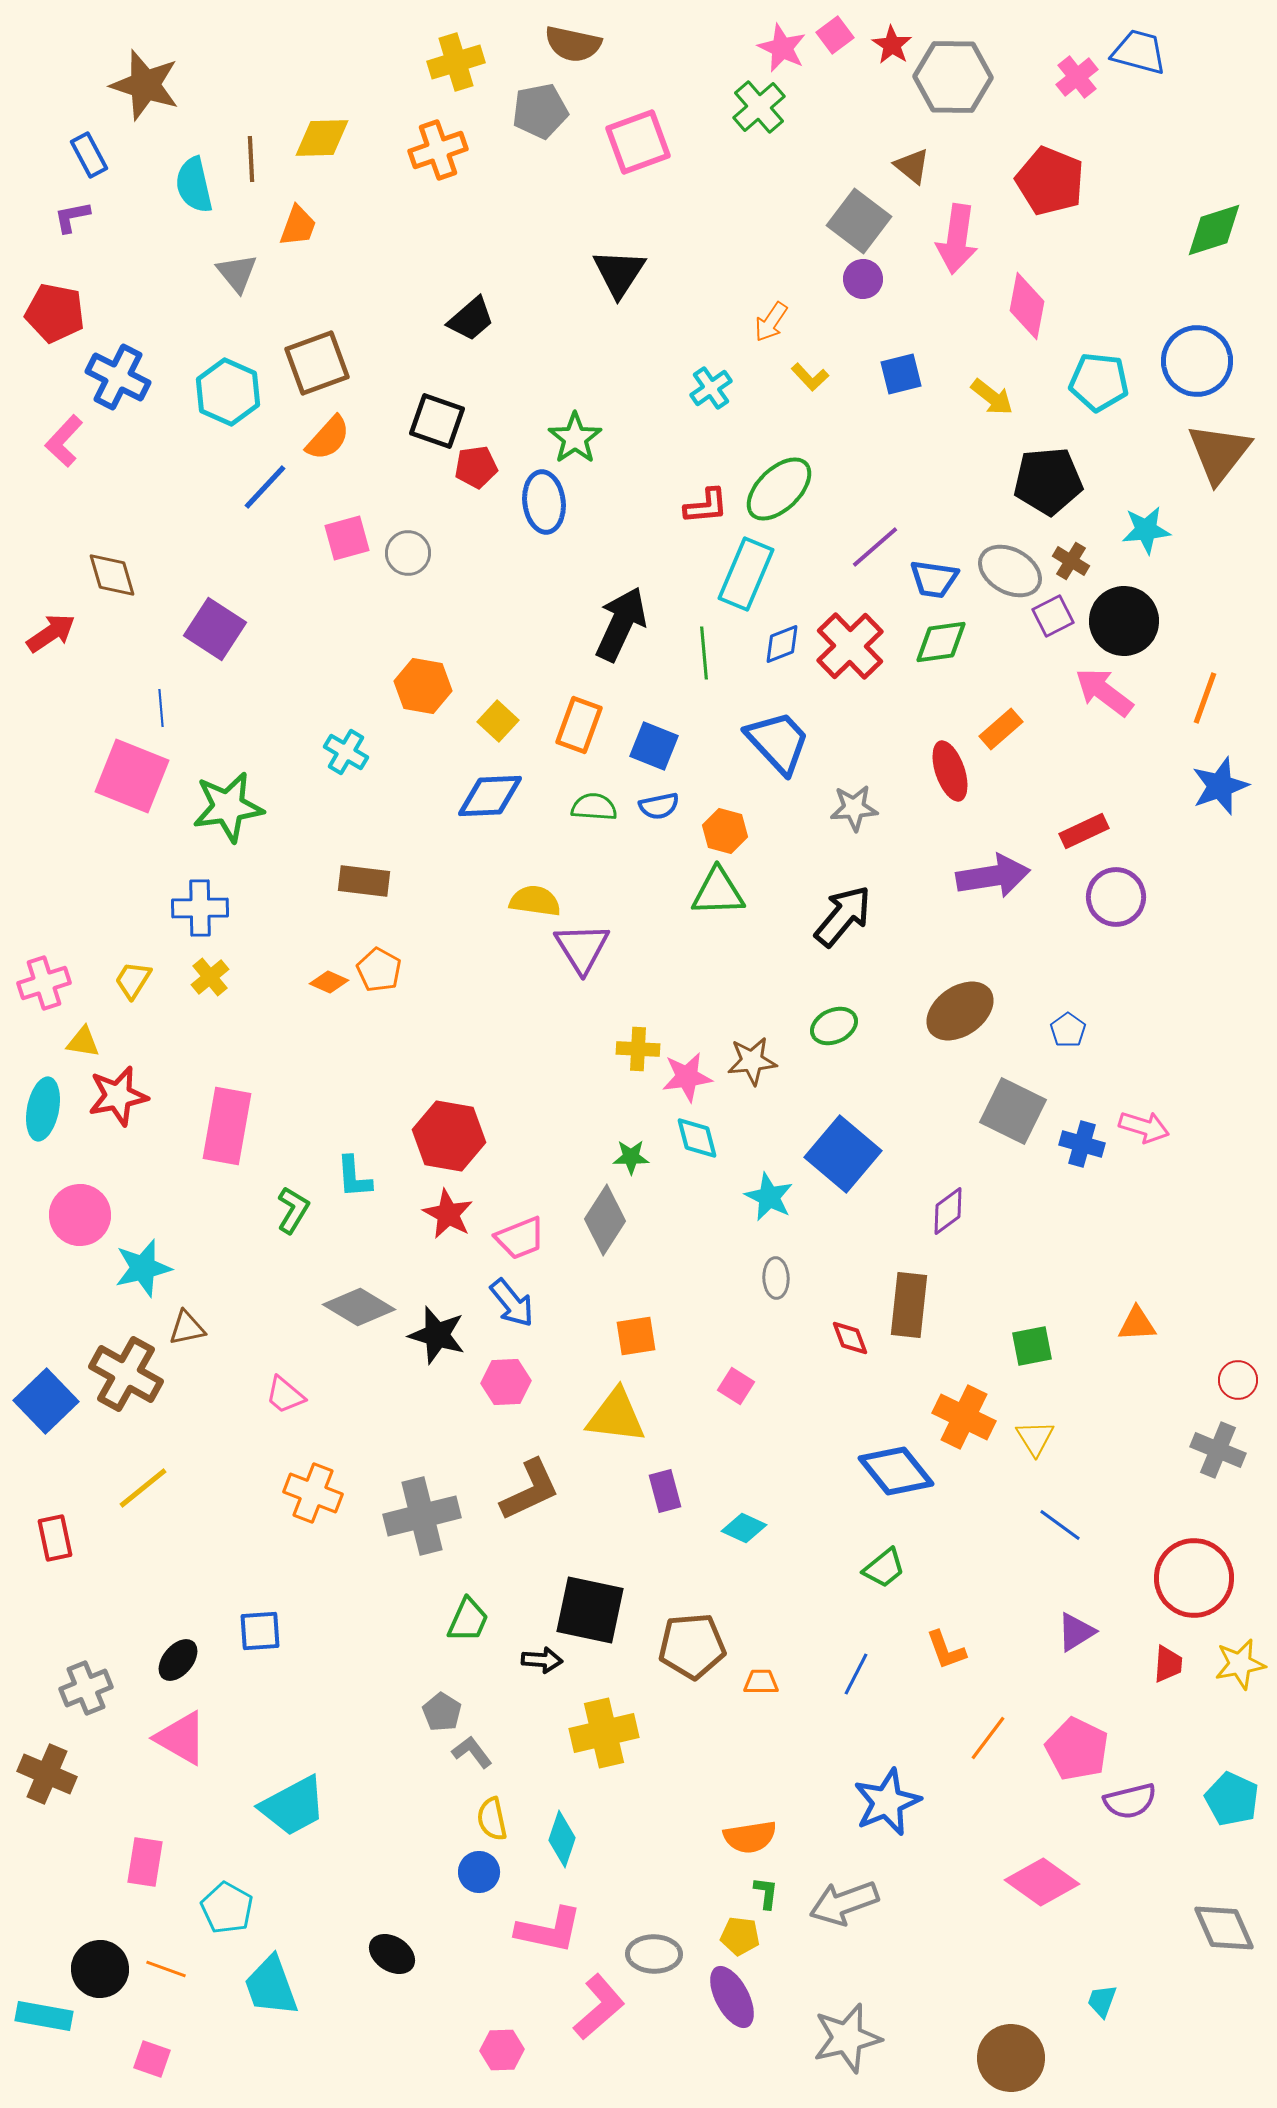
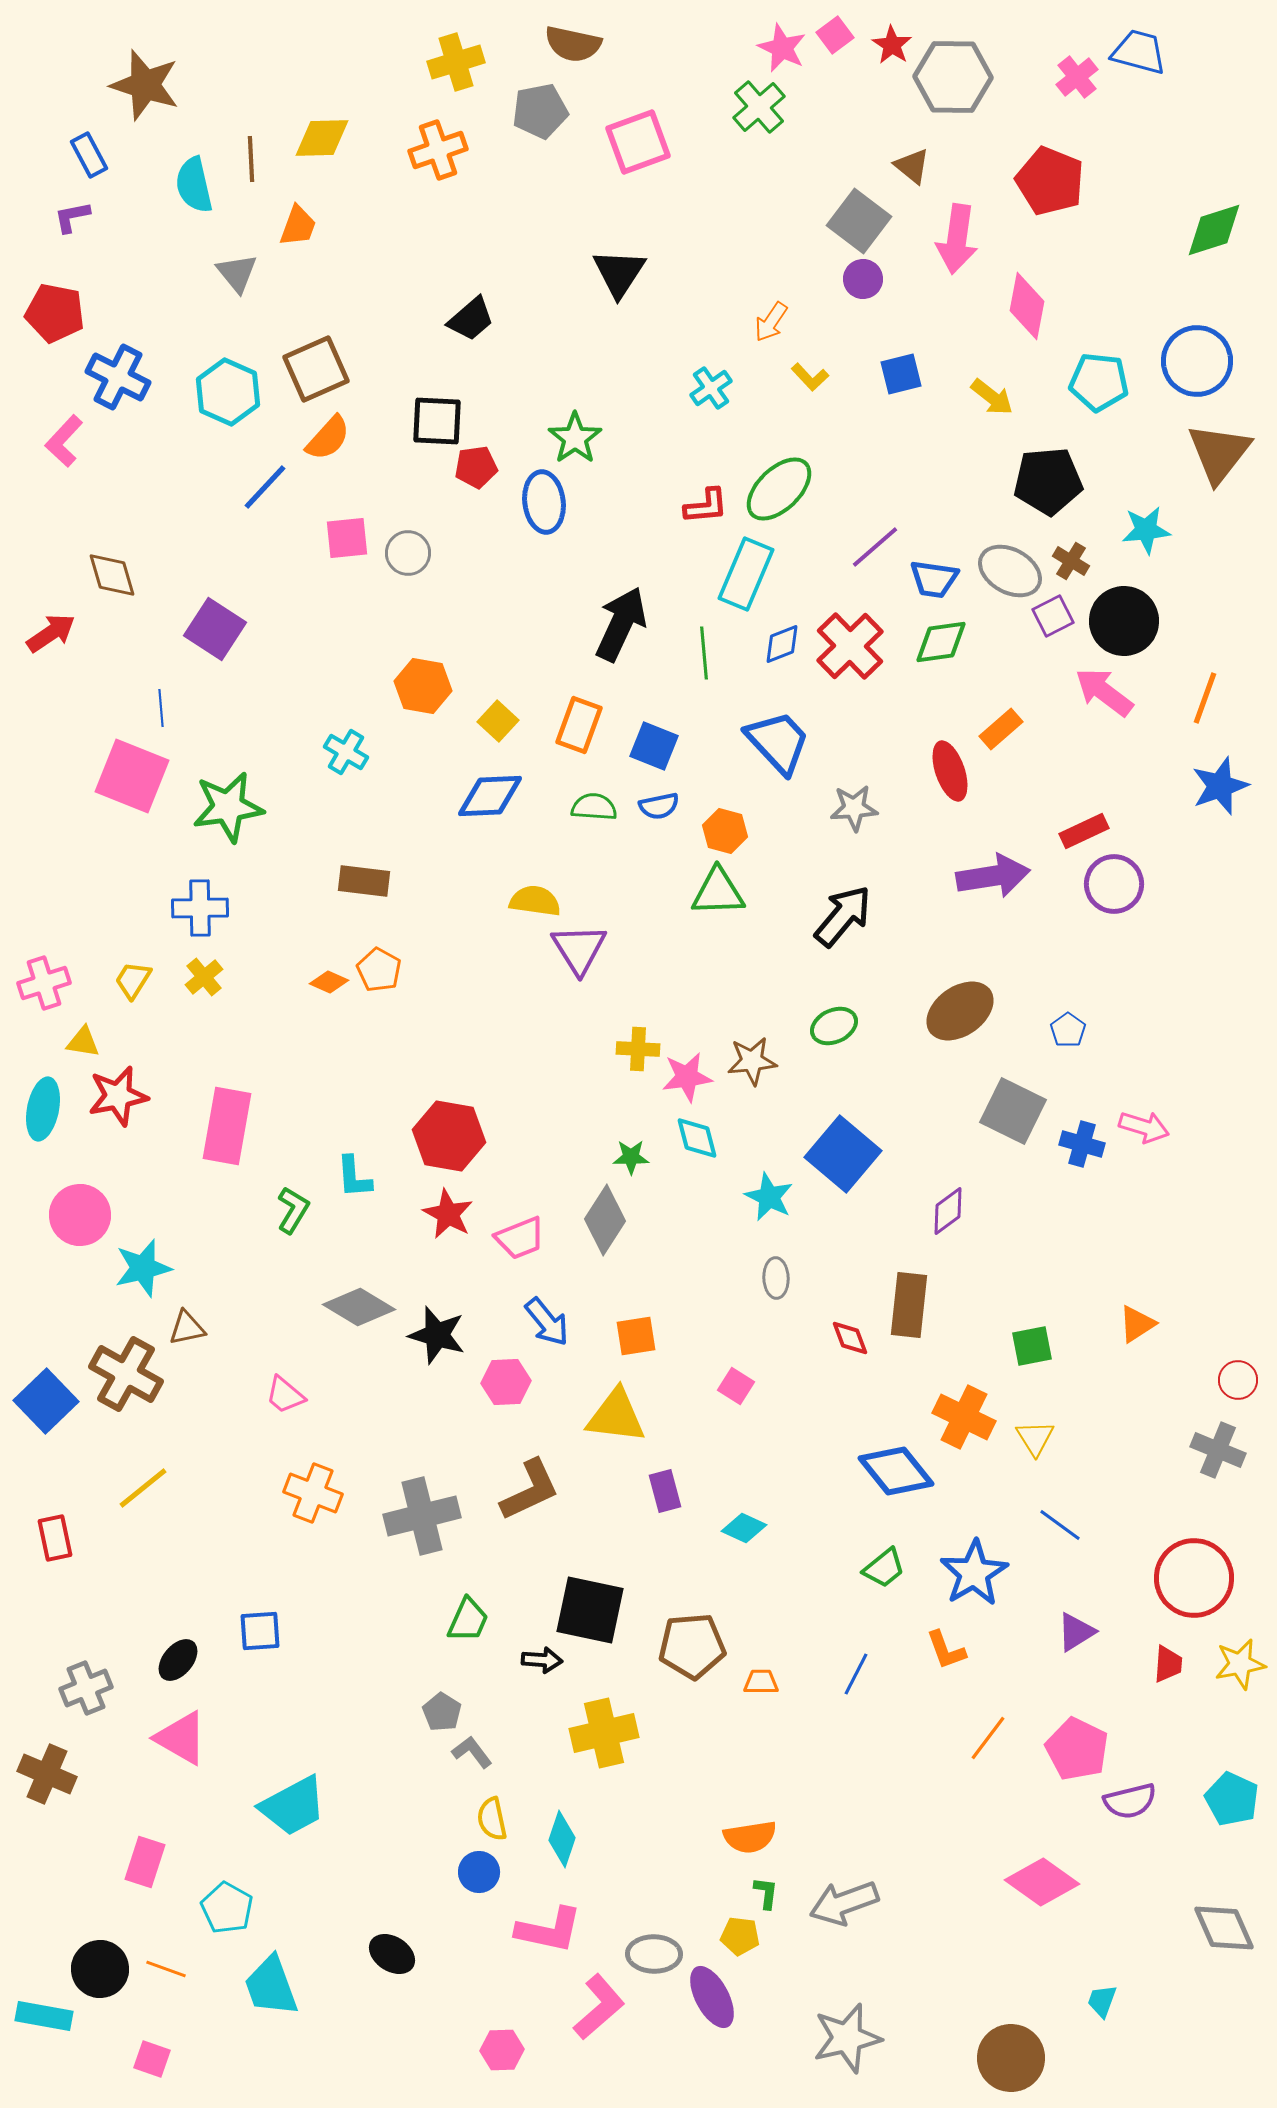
brown square at (317, 363): moved 1 px left, 6 px down; rotated 4 degrees counterclockwise
black square at (437, 421): rotated 16 degrees counterclockwise
pink square at (347, 538): rotated 9 degrees clockwise
purple circle at (1116, 897): moved 2 px left, 13 px up
purple triangle at (582, 948): moved 3 px left, 1 px down
yellow cross at (210, 977): moved 6 px left
blue arrow at (512, 1303): moved 35 px right, 19 px down
orange triangle at (1137, 1324): rotated 30 degrees counterclockwise
blue star at (887, 1802): moved 87 px right, 229 px up; rotated 8 degrees counterclockwise
pink rectangle at (145, 1862): rotated 9 degrees clockwise
purple ellipse at (732, 1997): moved 20 px left
